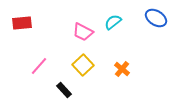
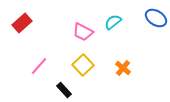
red rectangle: rotated 36 degrees counterclockwise
orange cross: moved 1 px right, 1 px up
